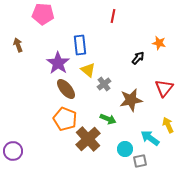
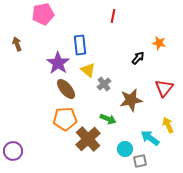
pink pentagon: rotated 15 degrees counterclockwise
brown arrow: moved 1 px left, 1 px up
orange pentagon: rotated 25 degrees counterclockwise
